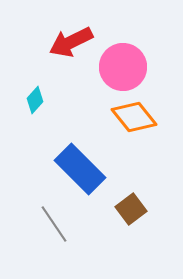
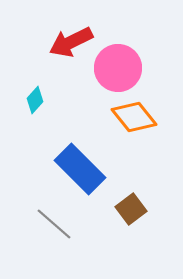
pink circle: moved 5 px left, 1 px down
gray line: rotated 15 degrees counterclockwise
